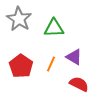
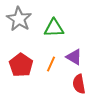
red pentagon: moved 1 px up
red semicircle: rotated 126 degrees counterclockwise
